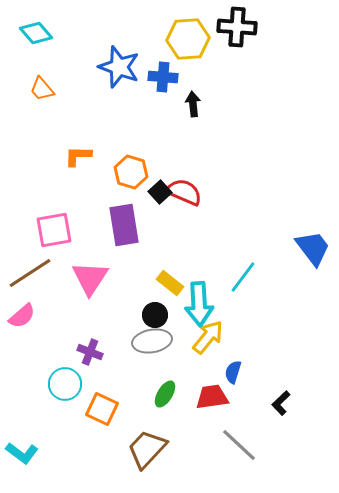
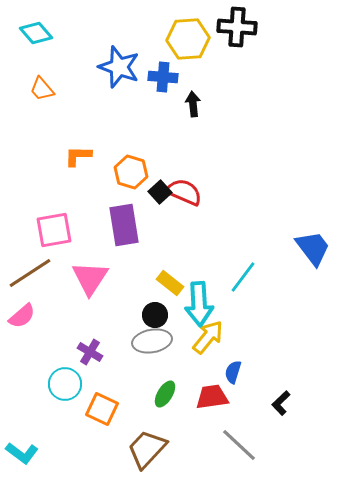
purple cross: rotated 10 degrees clockwise
